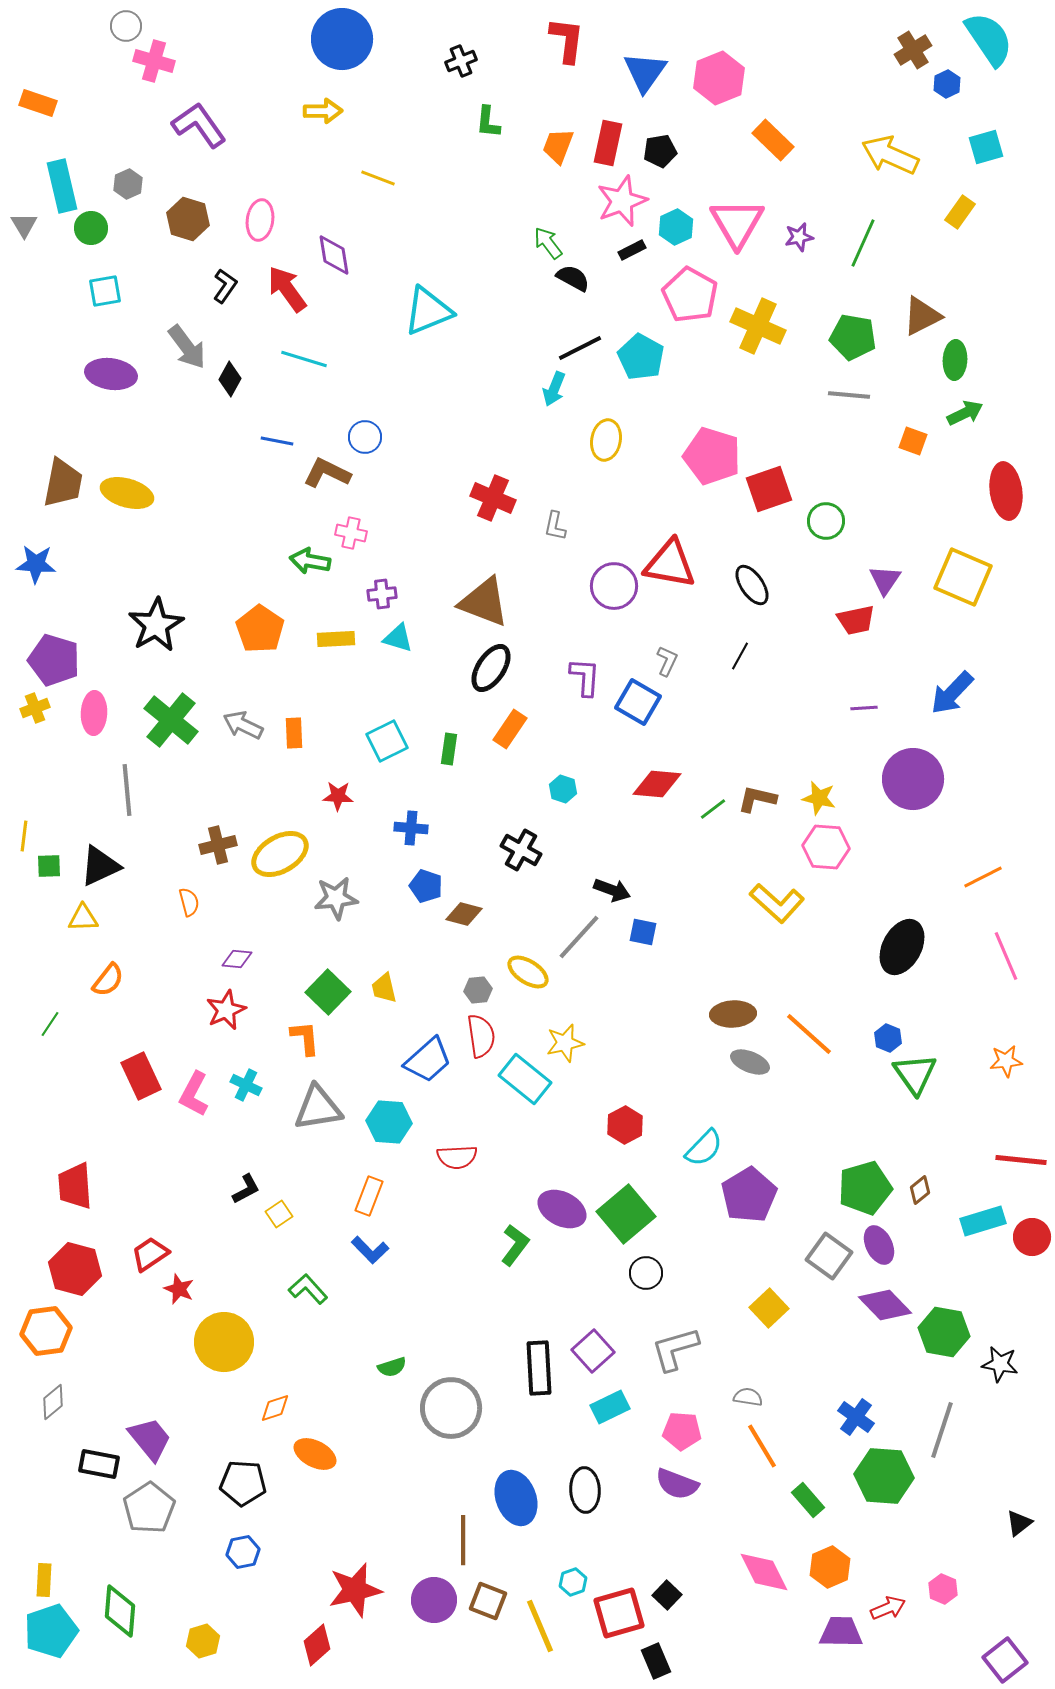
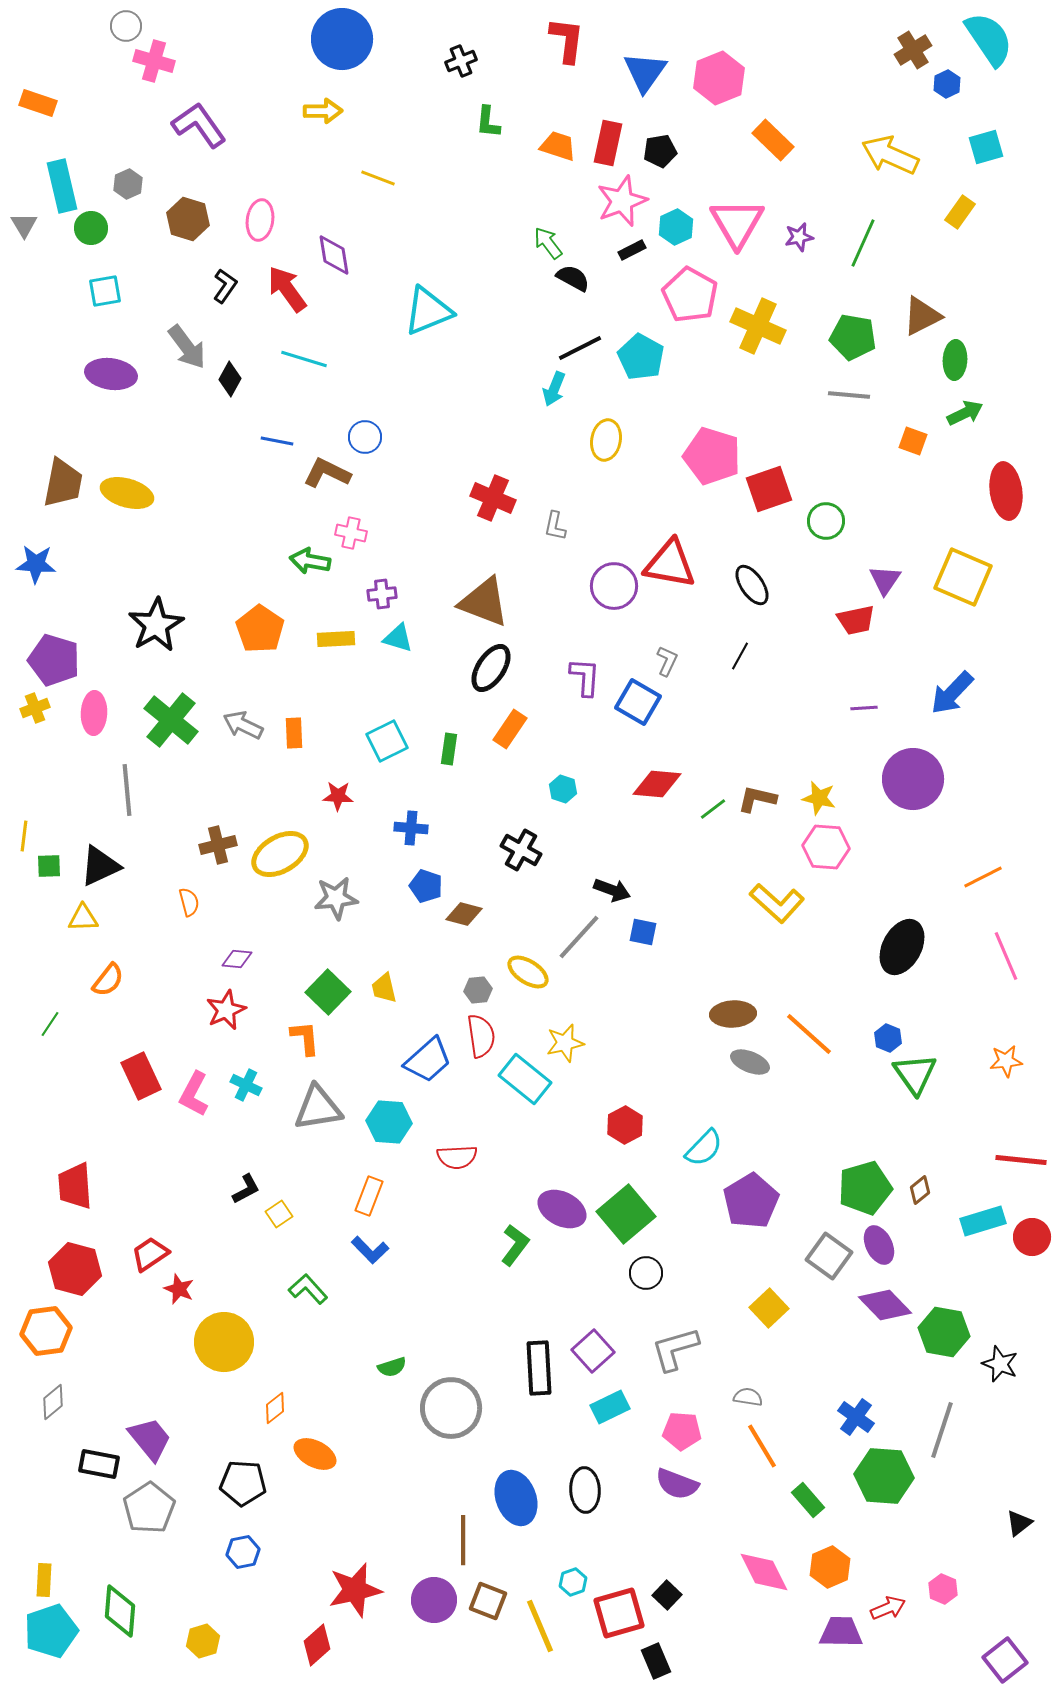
orange trapezoid at (558, 146): rotated 87 degrees clockwise
purple pentagon at (749, 1195): moved 2 px right, 6 px down
black star at (1000, 1364): rotated 12 degrees clockwise
orange diamond at (275, 1408): rotated 20 degrees counterclockwise
